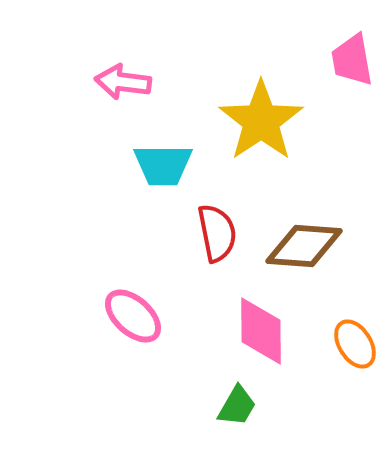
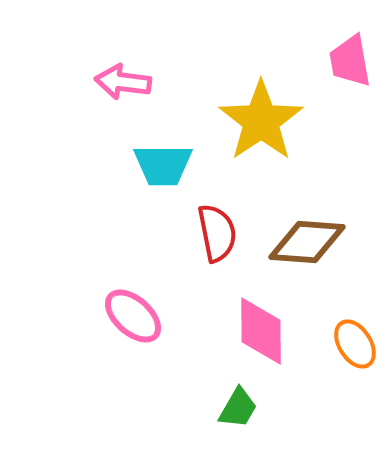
pink trapezoid: moved 2 px left, 1 px down
brown diamond: moved 3 px right, 4 px up
green trapezoid: moved 1 px right, 2 px down
